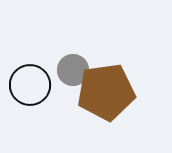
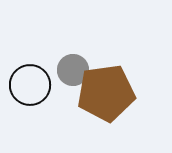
brown pentagon: moved 1 px down
